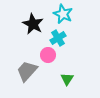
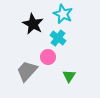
cyan cross: rotated 21 degrees counterclockwise
pink circle: moved 2 px down
green triangle: moved 2 px right, 3 px up
